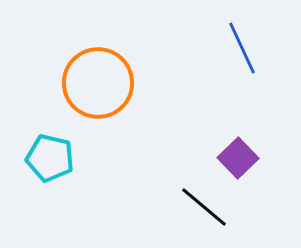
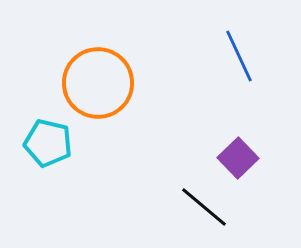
blue line: moved 3 px left, 8 px down
cyan pentagon: moved 2 px left, 15 px up
